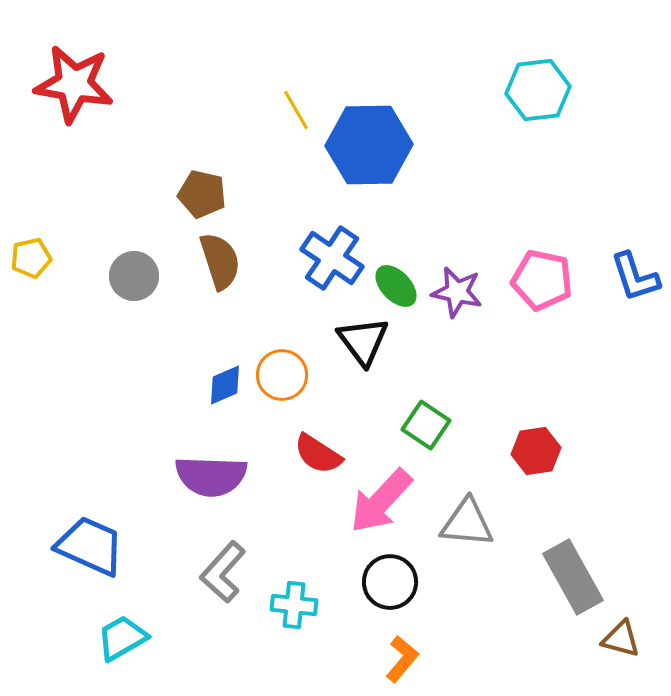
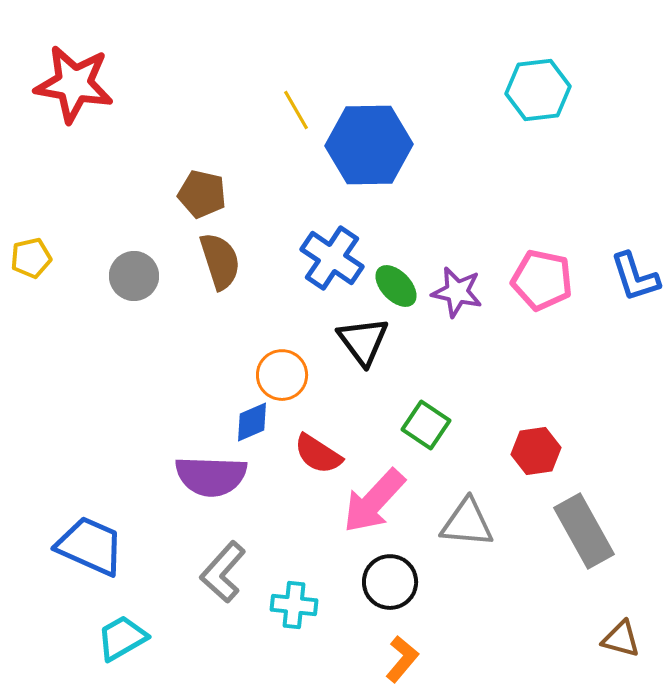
blue diamond: moved 27 px right, 37 px down
pink arrow: moved 7 px left
gray rectangle: moved 11 px right, 46 px up
